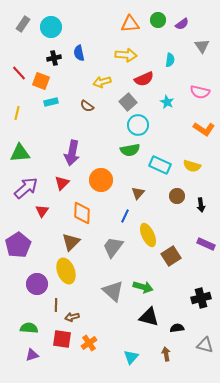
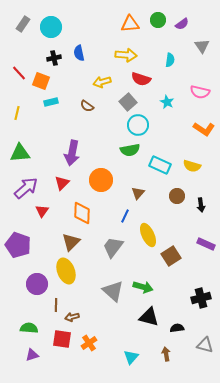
red semicircle at (144, 79): moved 3 px left; rotated 42 degrees clockwise
purple pentagon at (18, 245): rotated 20 degrees counterclockwise
